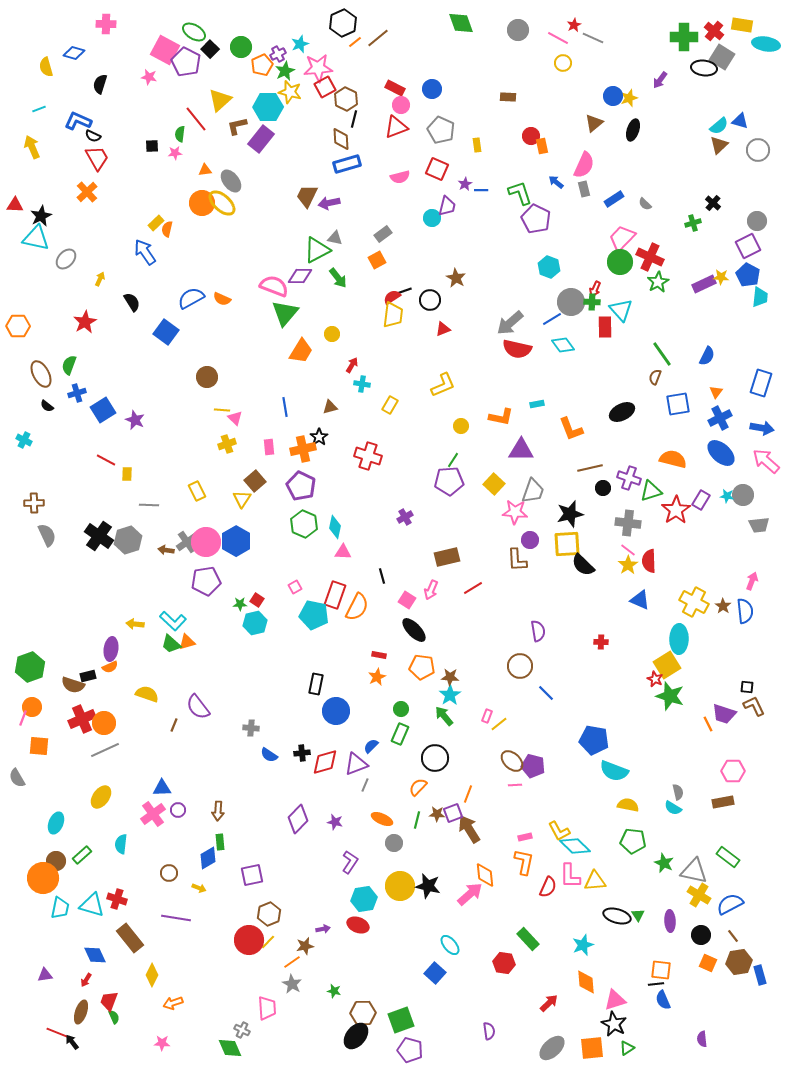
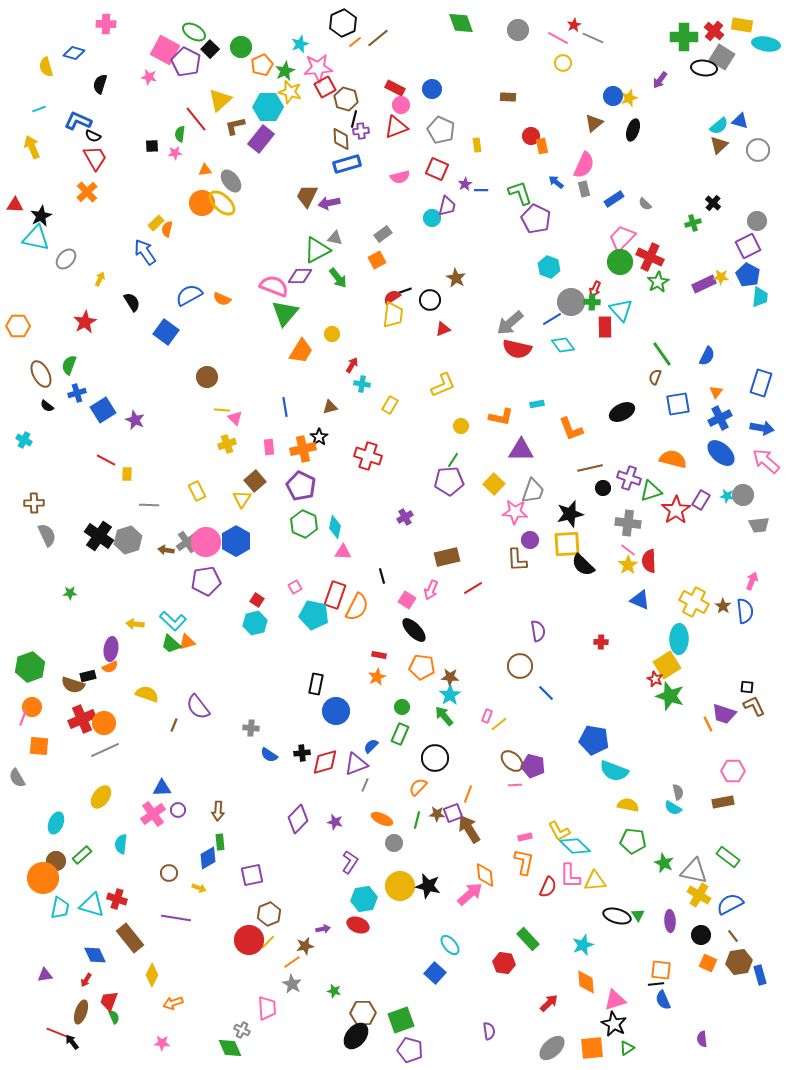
purple cross at (278, 54): moved 83 px right, 77 px down; rotated 21 degrees clockwise
brown hexagon at (346, 99): rotated 10 degrees counterclockwise
brown L-shape at (237, 126): moved 2 px left
red trapezoid at (97, 158): moved 2 px left
blue semicircle at (191, 298): moved 2 px left, 3 px up
green star at (240, 604): moved 170 px left, 11 px up
green circle at (401, 709): moved 1 px right, 2 px up
